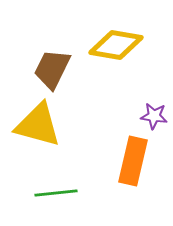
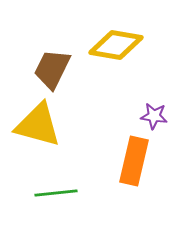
orange rectangle: moved 1 px right
